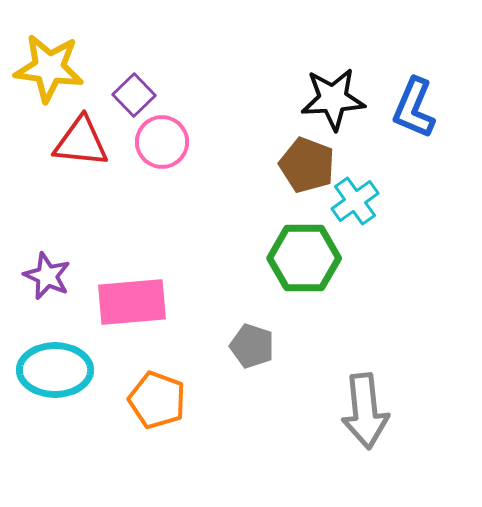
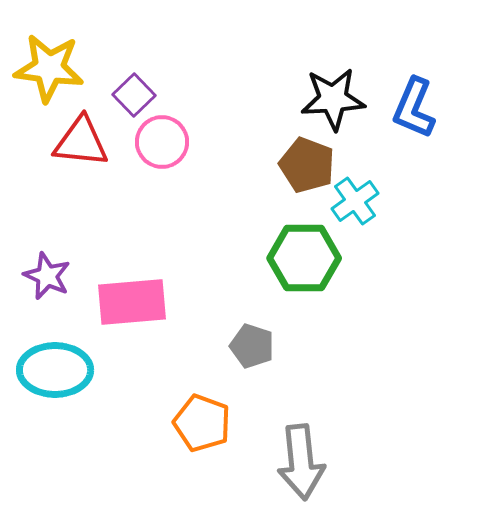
orange pentagon: moved 45 px right, 23 px down
gray arrow: moved 64 px left, 51 px down
